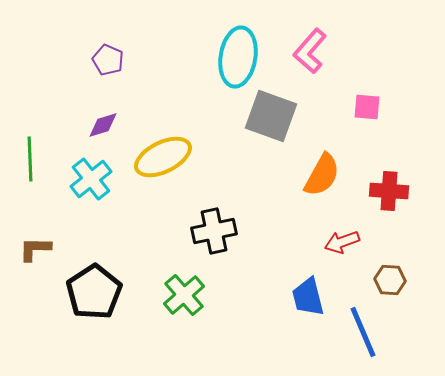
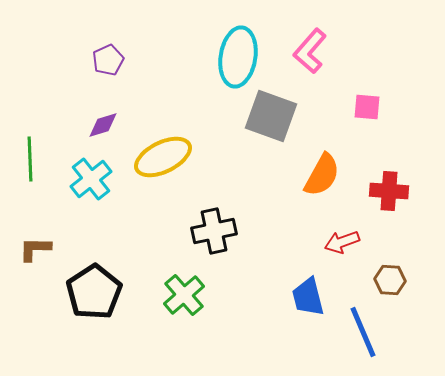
purple pentagon: rotated 24 degrees clockwise
